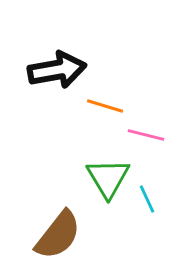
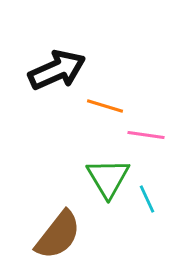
black arrow: rotated 14 degrees counterclockwise
pink line: rotated 6 degrees counterclockwise
